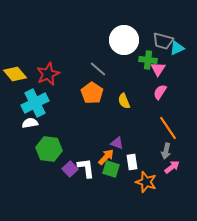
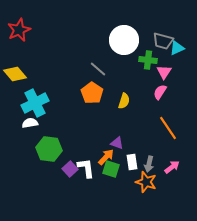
pink triangle: moved 6 px right, 3 px down
red star: moved 29 px left, 44 px up
yellow semicircle: rotated 140 degrees counterclockwise
gray arrow: moved 17 px left, 13 px down
